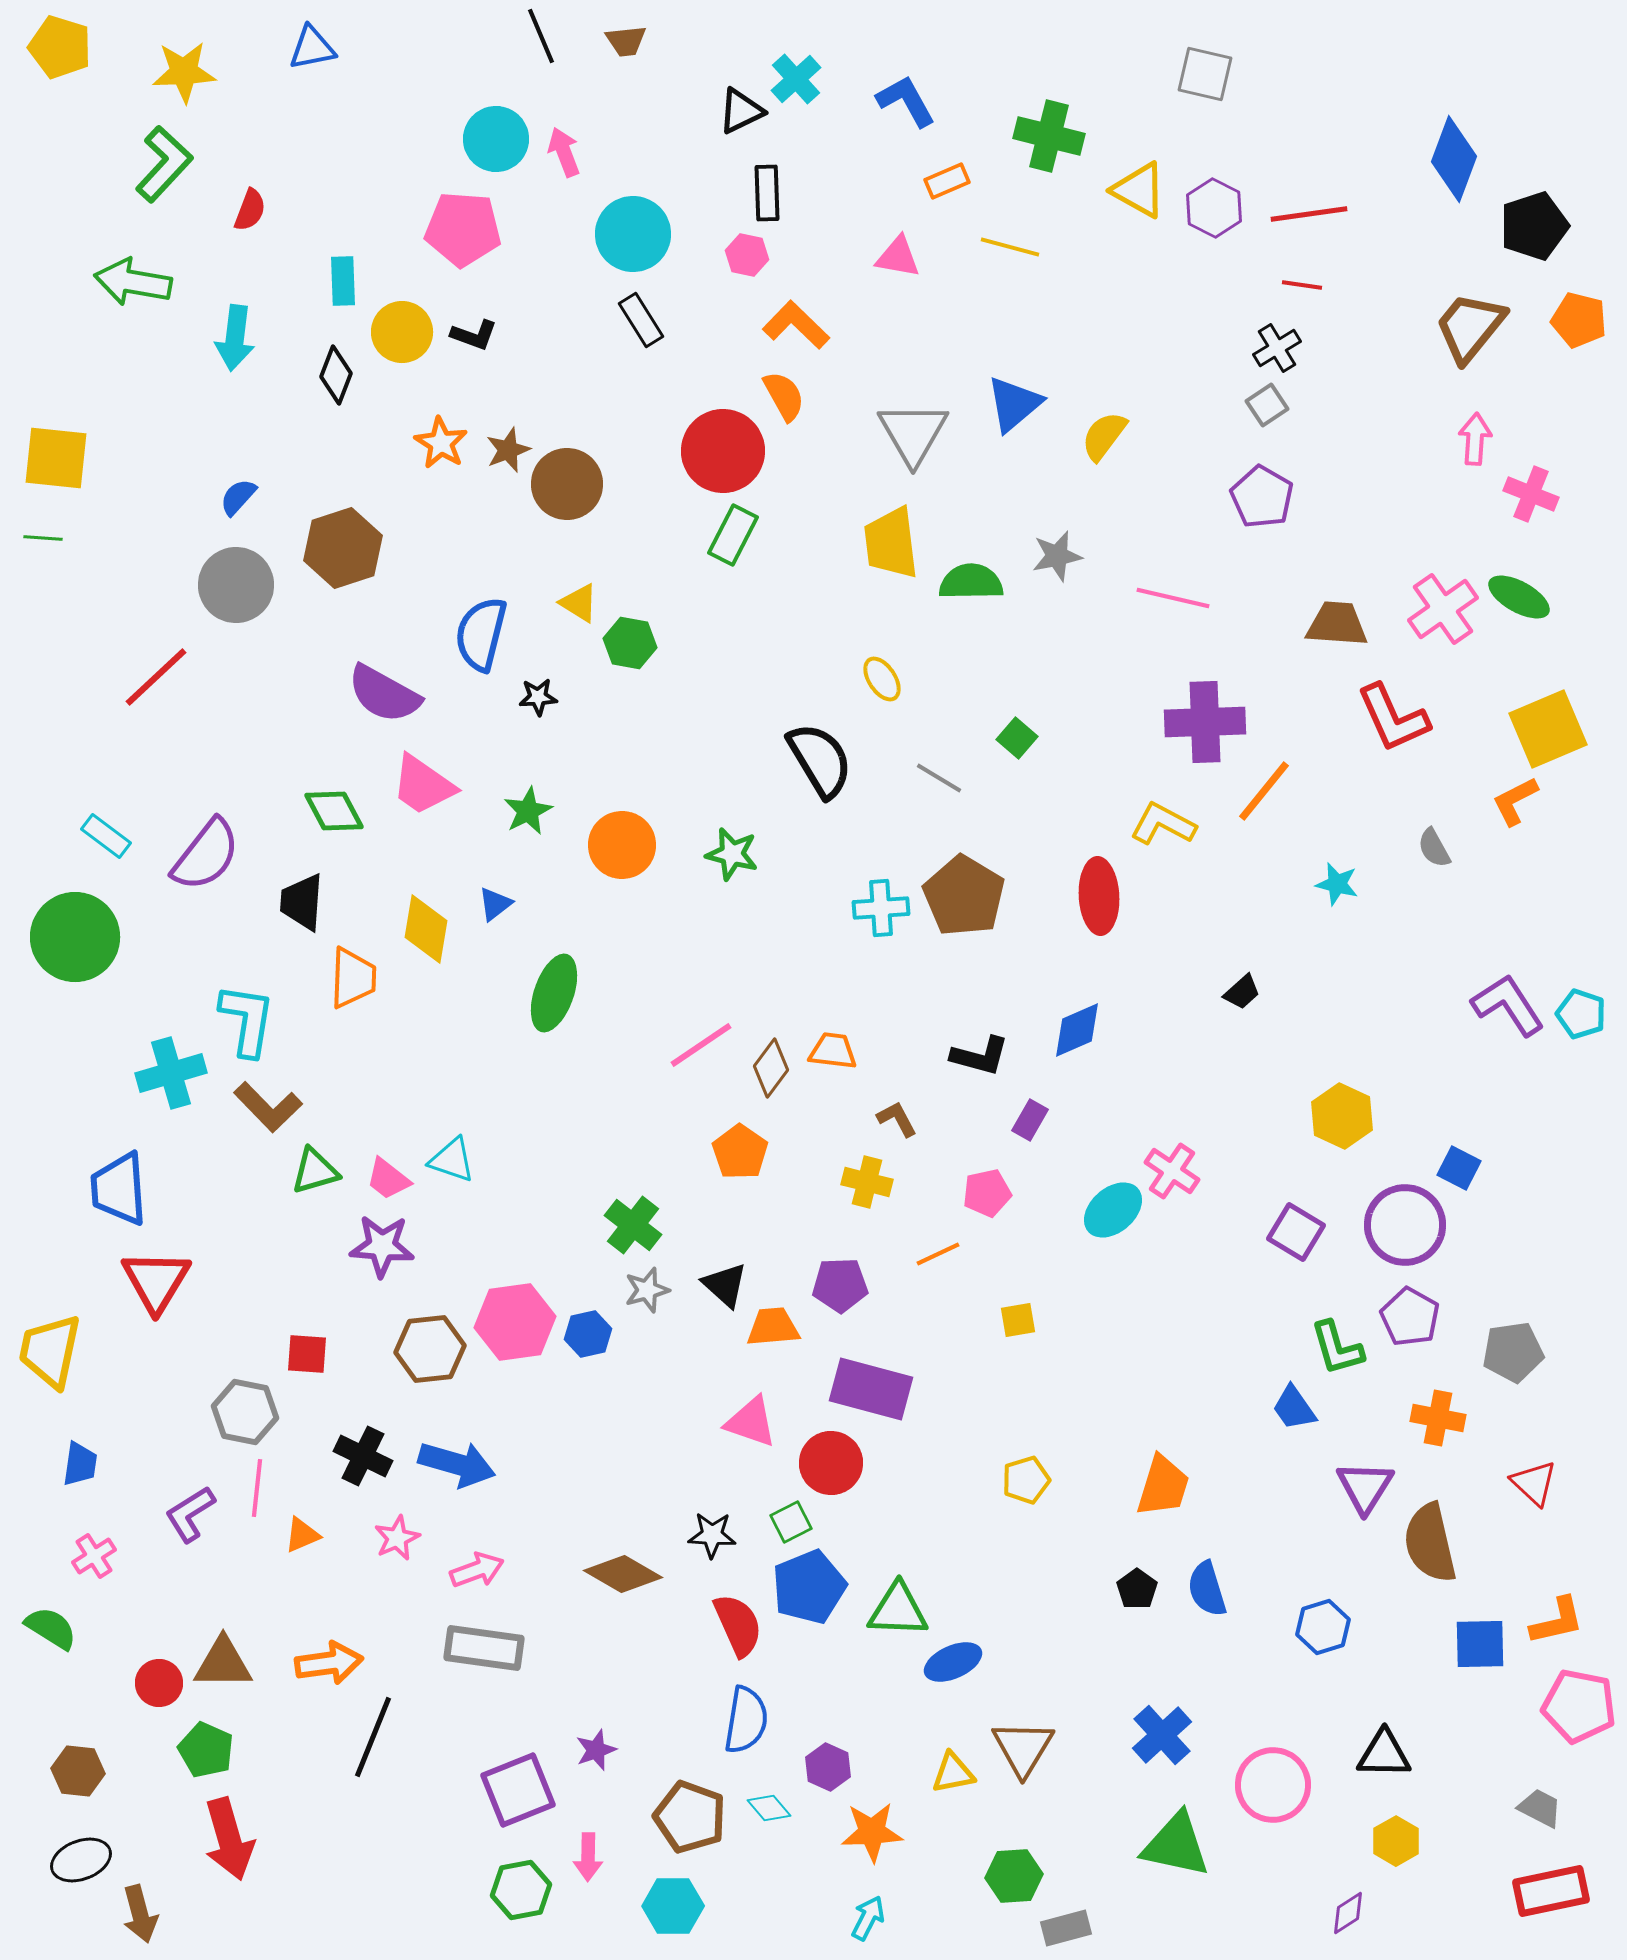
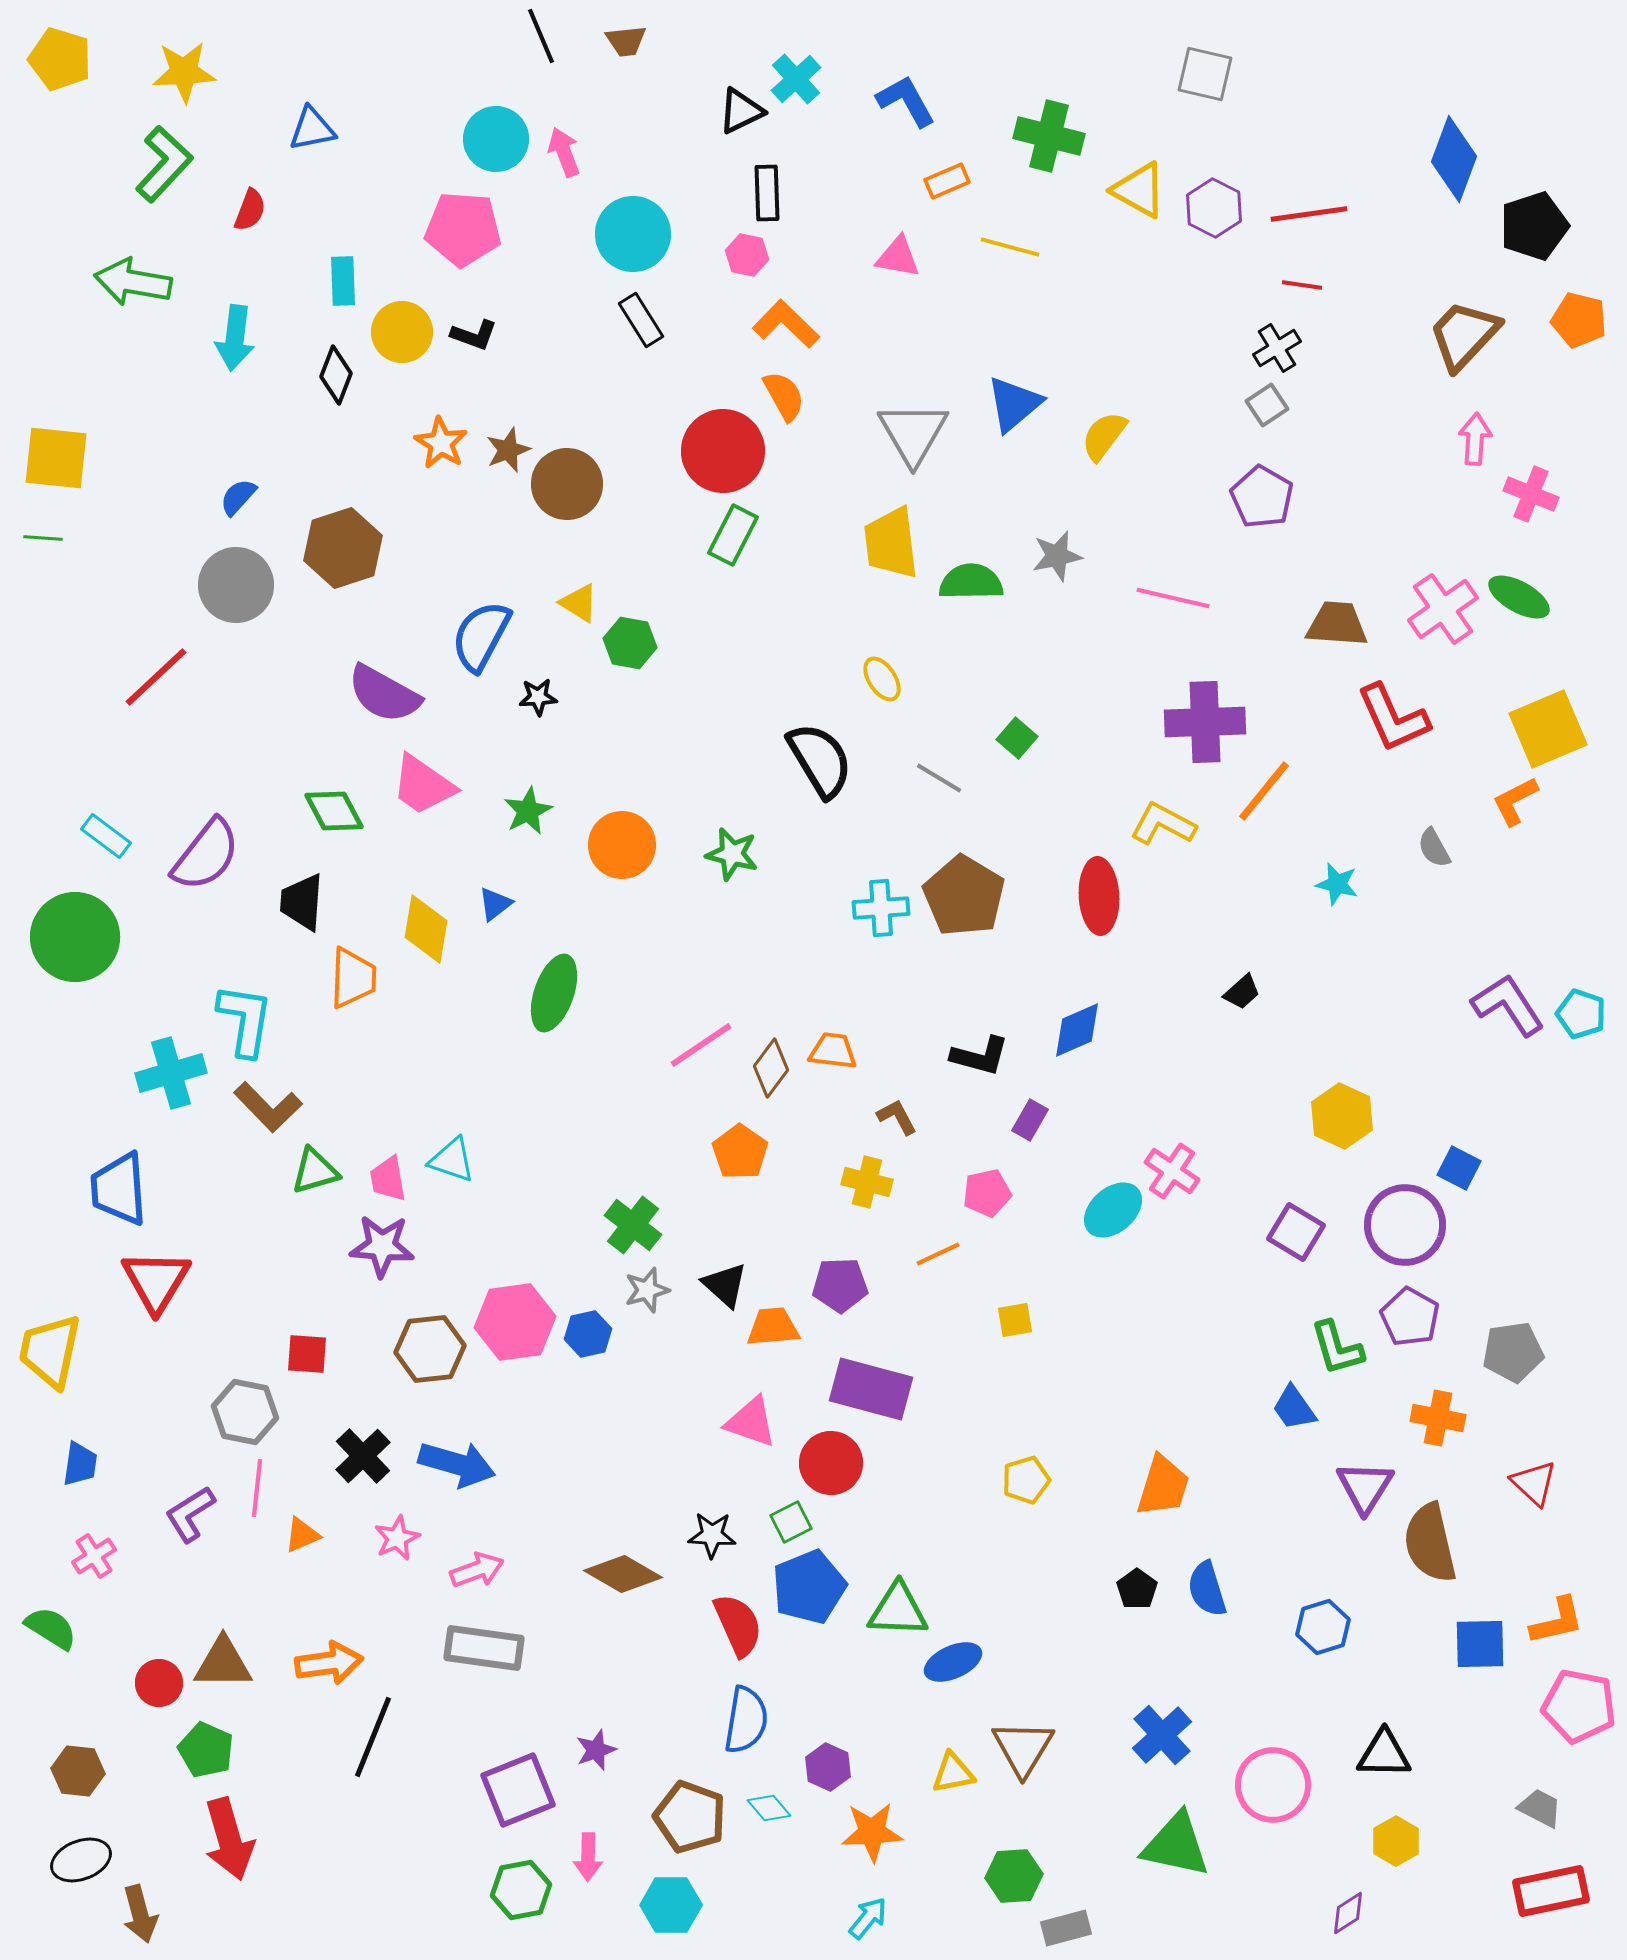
yellow pentagon at (60, 47): moved 12 px down
blue triangle at (312, 48): moved 81 px down
orange L-shape at (796, 325): moved 10 px left, 1 px up
brown trapezoid at (1470, 327): moved 6 px left, 8 px down; rotated 4 degrees clockwise
blue semicircle at (481, 634): moved 2 px down; rotated 14 degrees clockwise
cyan L-shape at (247, 1020): moved 2 px left
brown L-shape at (897, 1119): moved 2 px up
pink trapezoid at (388, 1179): rotated 42 degrees clockwise
yellow square at (1018, 1320): moved 3 px left
black cross at (363, 1456): rotated 20 degrees clockwise
cyan hexagon at (673, 1906): moved 2 px left, 1 px up
cyan arrow at (868, 1918): rotated 12 degrees clockwise
